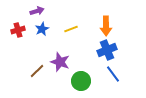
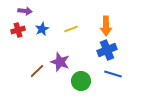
purple arrow: moved 12 px left; rotated 24 degrees clockwise
blue line: rotated 36 degrees counterclockwise
